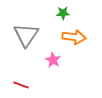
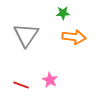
pink star: moved 3 px left, 20 px down
